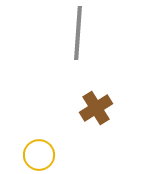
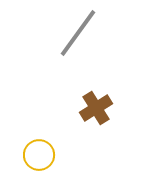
gray line: rotated 32 degrees clockwise
